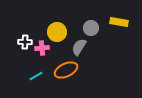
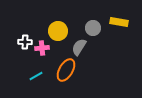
gray circle: moved 2 px right
yellow circle: moved 1 px right, 1 px up
orange ellipse: rotated 35 degrees counterclockwise
